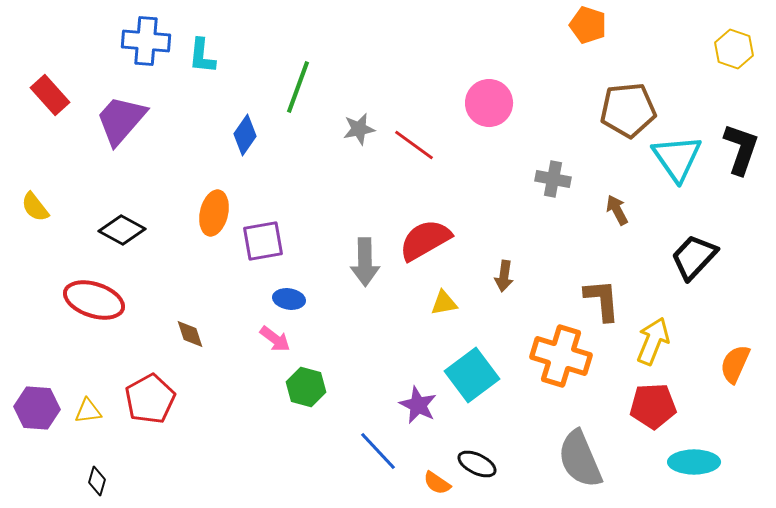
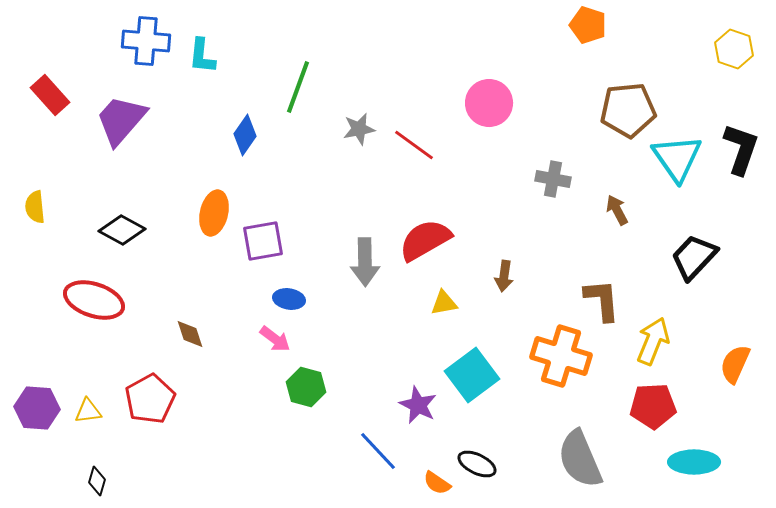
yellow semicircle at (35, 207): rotated 32 degrees clockwise
